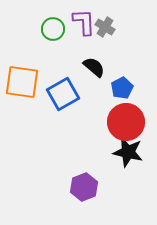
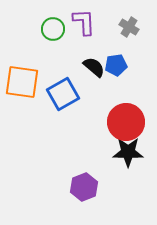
gray cross: moved 24 px right
blue pentagon: moved 6 px left, 23 px up; rotated 20 degrees clockwise
black star: rotated 12 degrees counterclockwise
